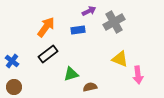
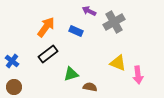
purple arrow: rotated 128 degrees counterclockwise
blue rectangle: moved 2 px left, 1 px down; rotated 32 degrees clockwise
yellow triangle: moved 2 px left, 4 px down
brown semicircle: rotated 24 degrees clockwise
